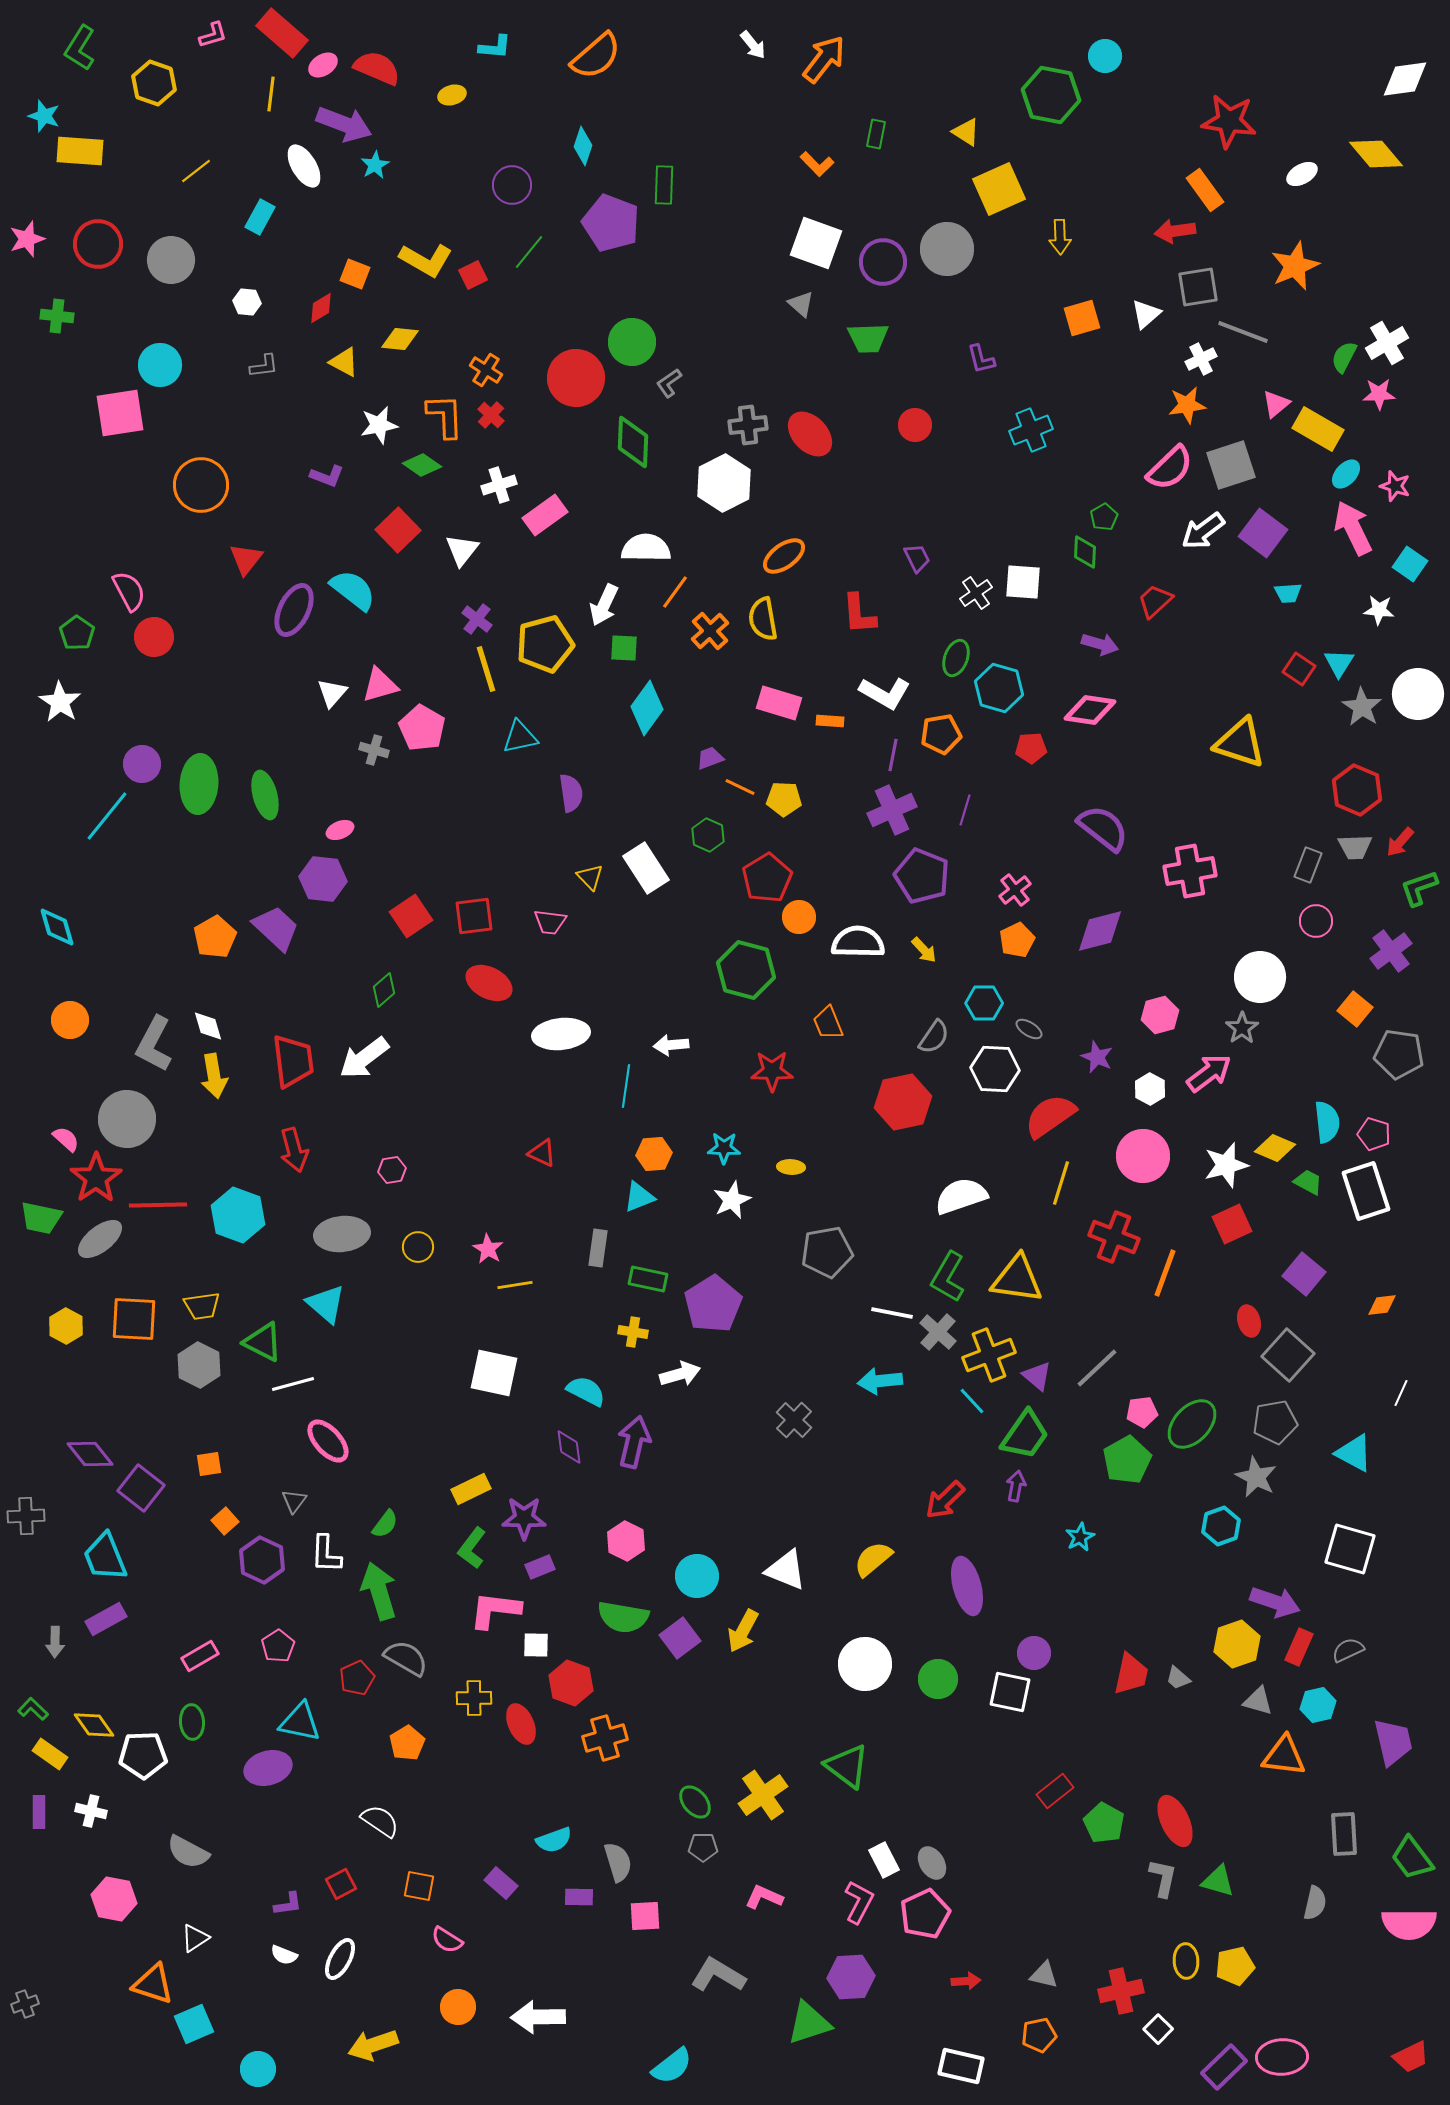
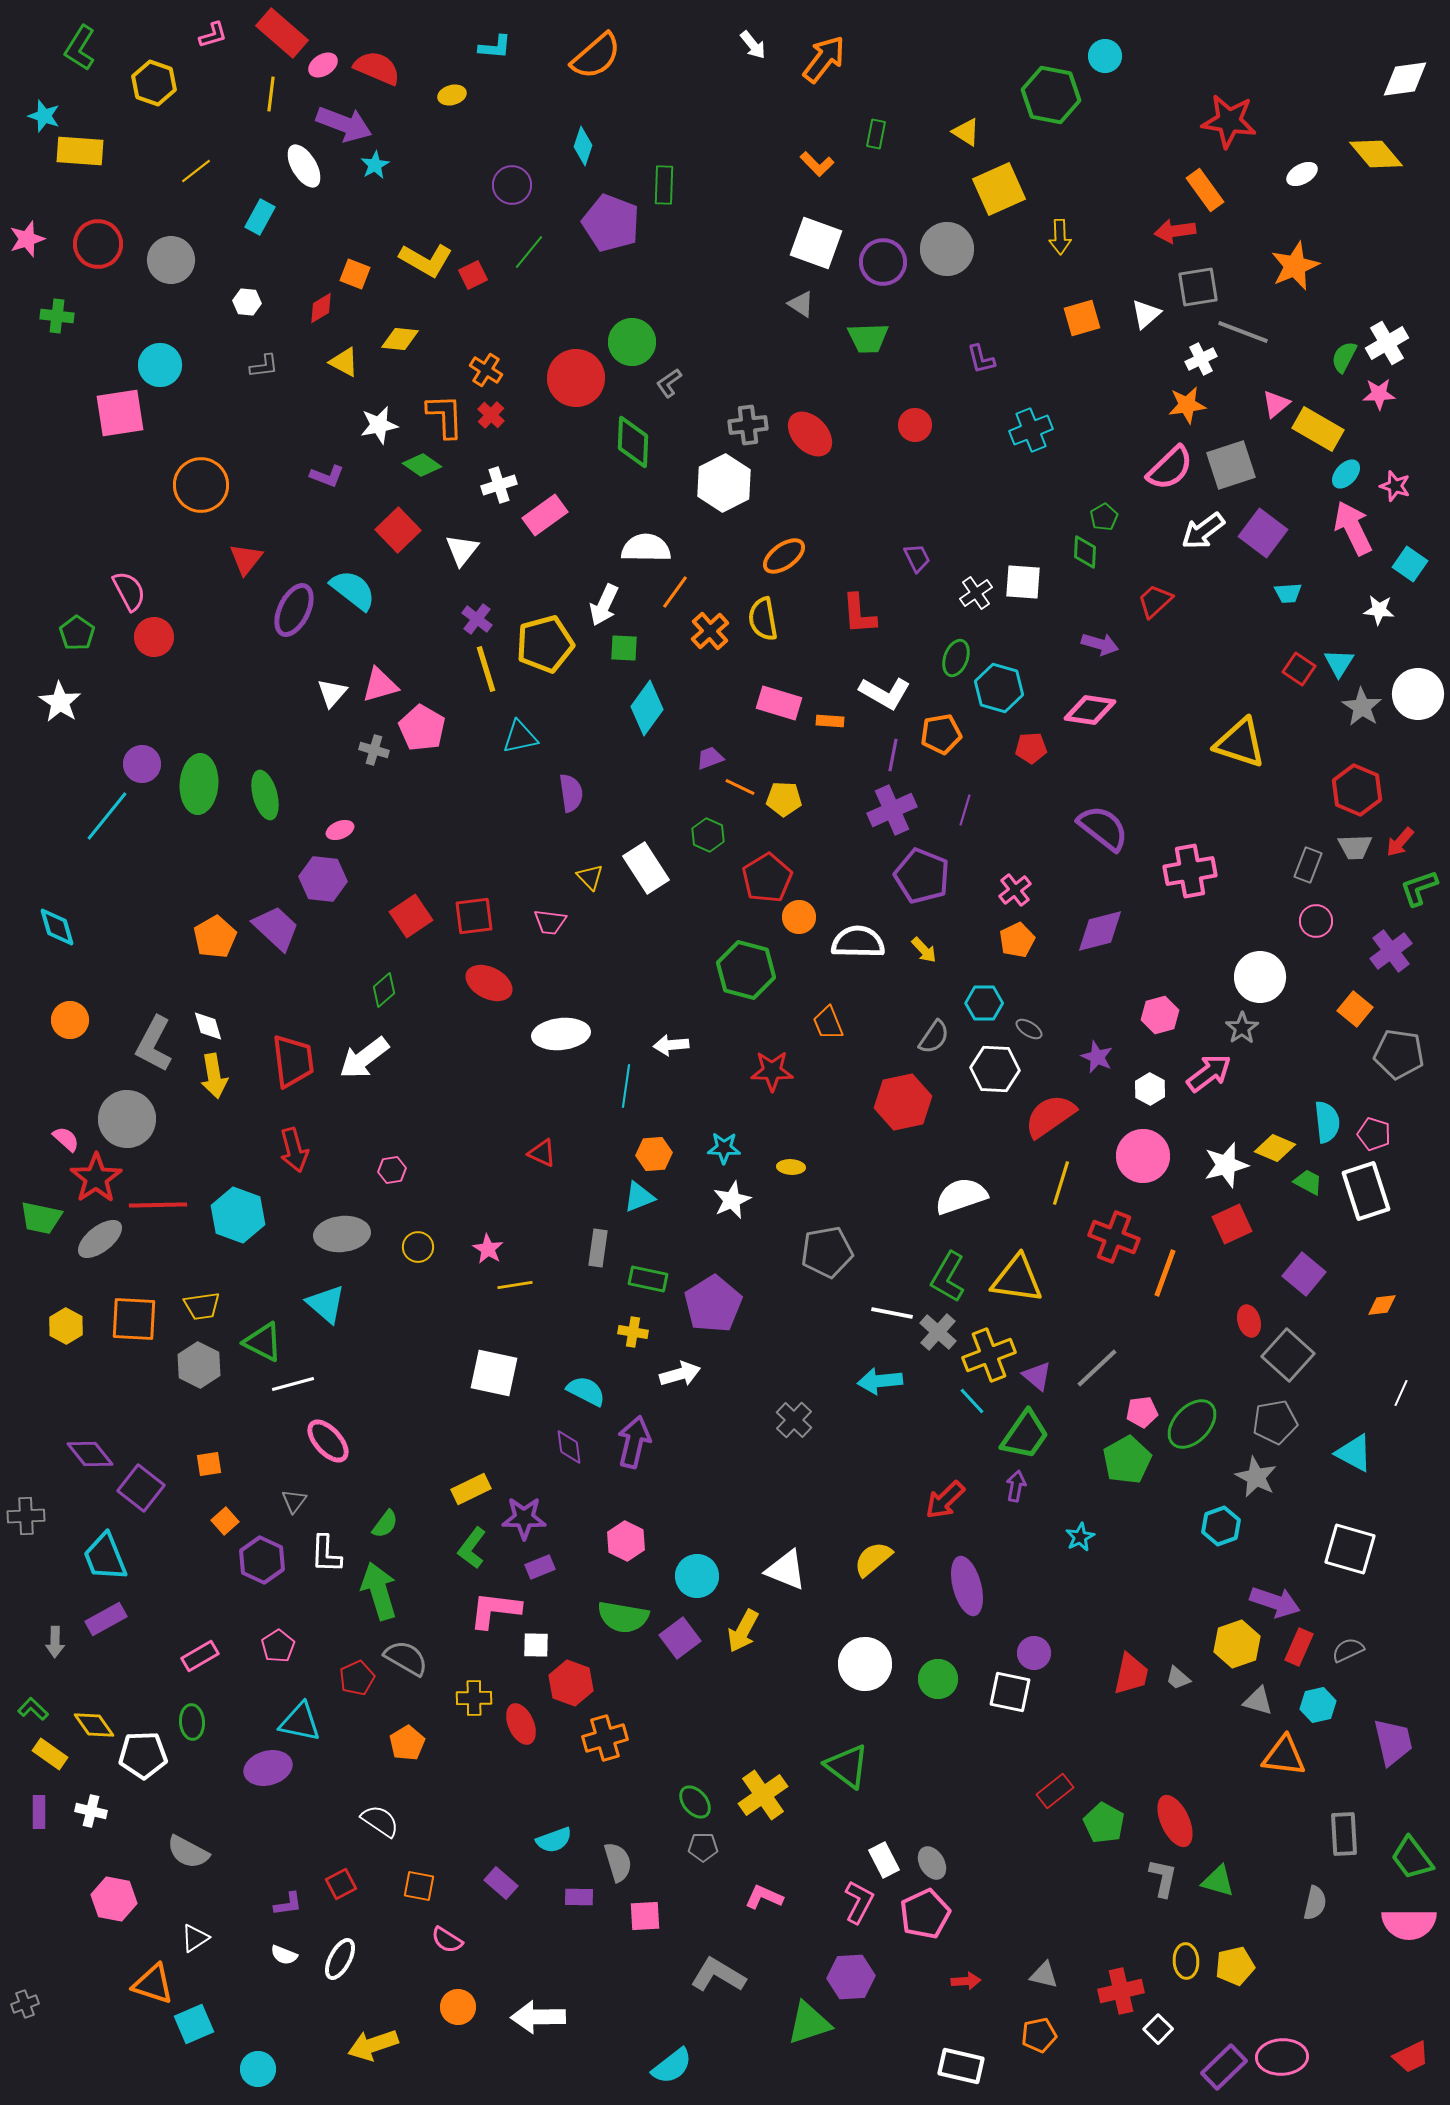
gray triangle at (801, 304): rotated 8 degrees counterclockwise
